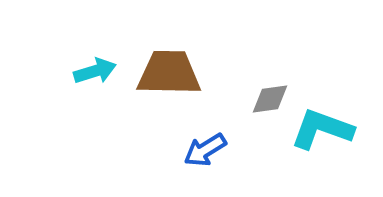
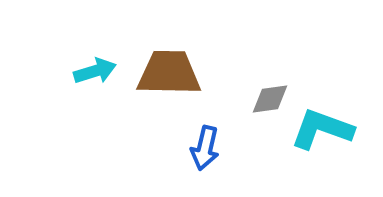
blue arrow: moved 2 px up; rotated 45 degrees counterclockwise
